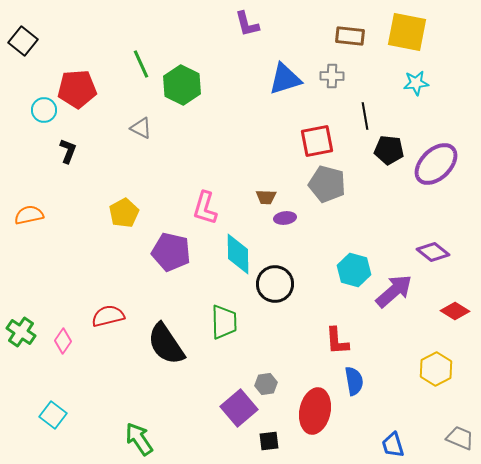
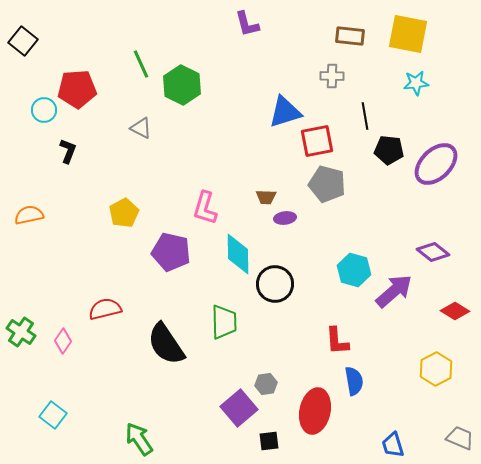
yellow square at (407, 32): moved 1 px right, 2 px down
blue triangle at (285, 79): moved 33 px down
red semicircle at (108, 316): moved 3 px left, 7 px up
